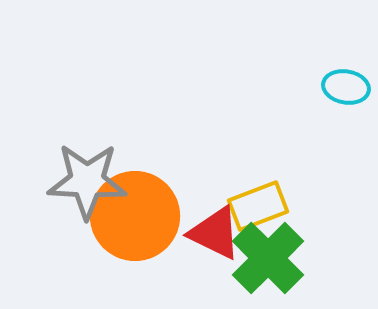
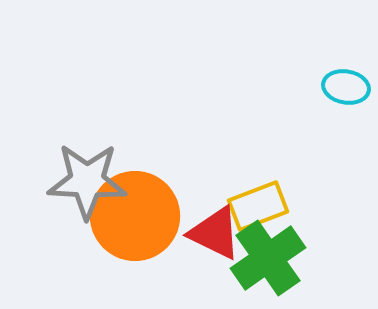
green cross: rotated 10 degrees clockwise
